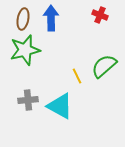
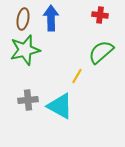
red cross: rotated 14 degrees counterclockwise
green semicircle: moved 3 px left, 14 px up
yellow line: rotated 56 degrees clockwise
